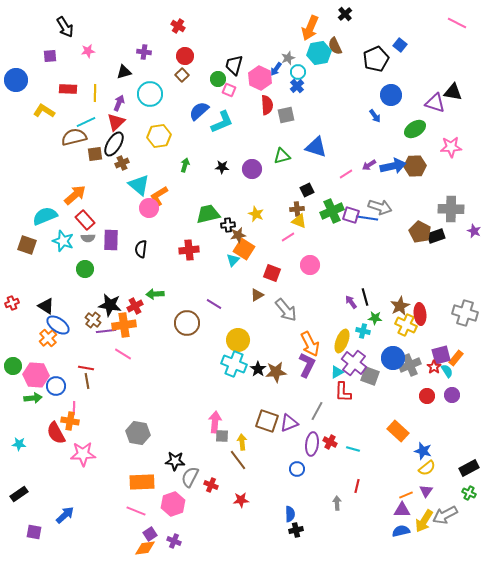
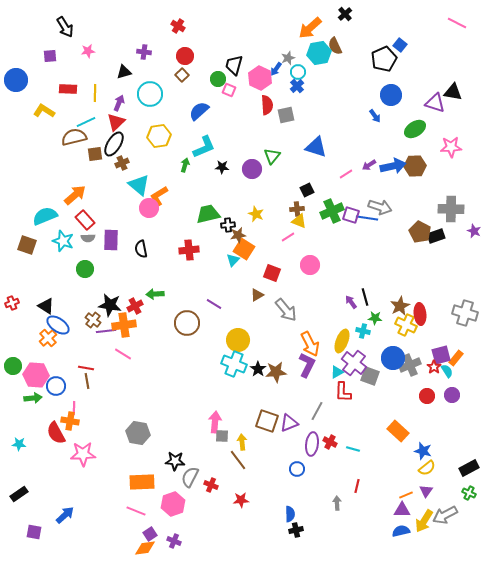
orange arrow at (310, 28): rotated 25 degrees clockwise
black pentagon at (376, 59): moved 8 px right
cyan L-shape at (222, 122): moved 18 px left, 25 px down
green triangle at (282, 156): moved 10 px left; rotated 36 degrees counterclockwise
black semicircle at (141, 249): rotated 18 degrees counterclockwise
